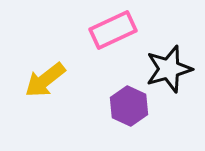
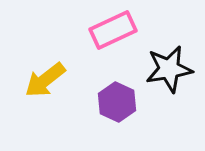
black star: rotated 6 degrees clockwise
purple hexagon: moved 12 px left, 4 px up
